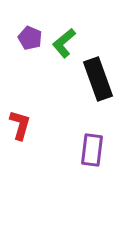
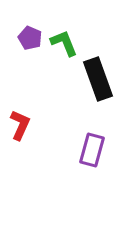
green L-shape: rotated 108 degrees clockwise
red L-shape: rotated 8 degrees clockwise
purple rectangle: rotated 8 degrees clockwise
